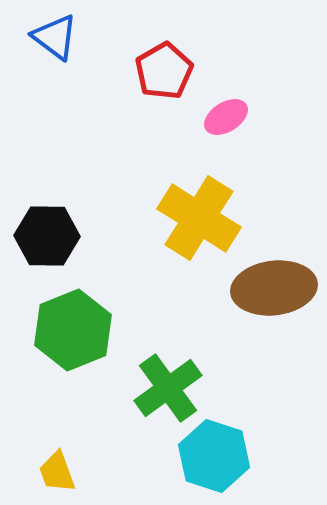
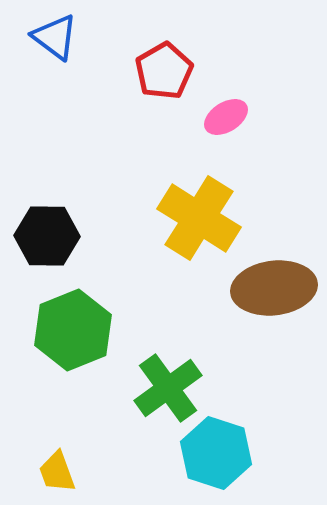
cyan hexagon: moved 2 px right, 3 px up
